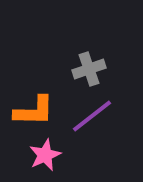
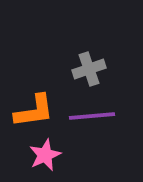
orange L-shape: rotated 9 degrees counterclockwise
purple line: rotated 33 degrees clockwise
